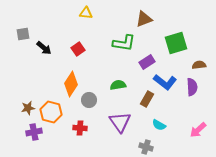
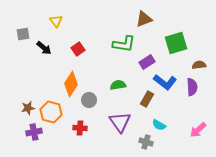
yellow triangle: moved 30 px left, 8 px down; rotated 48 degrees clockwise
green L-shape: moved 1 px down
gray cross: moved 5 px up
